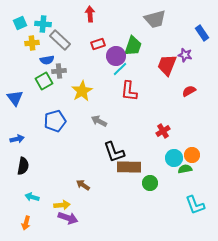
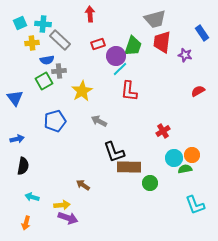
red trapezoid: moved 5 px left, 23 px up; rotated 15 degrees counterclockwise
red semicircle: moved 9 px right
